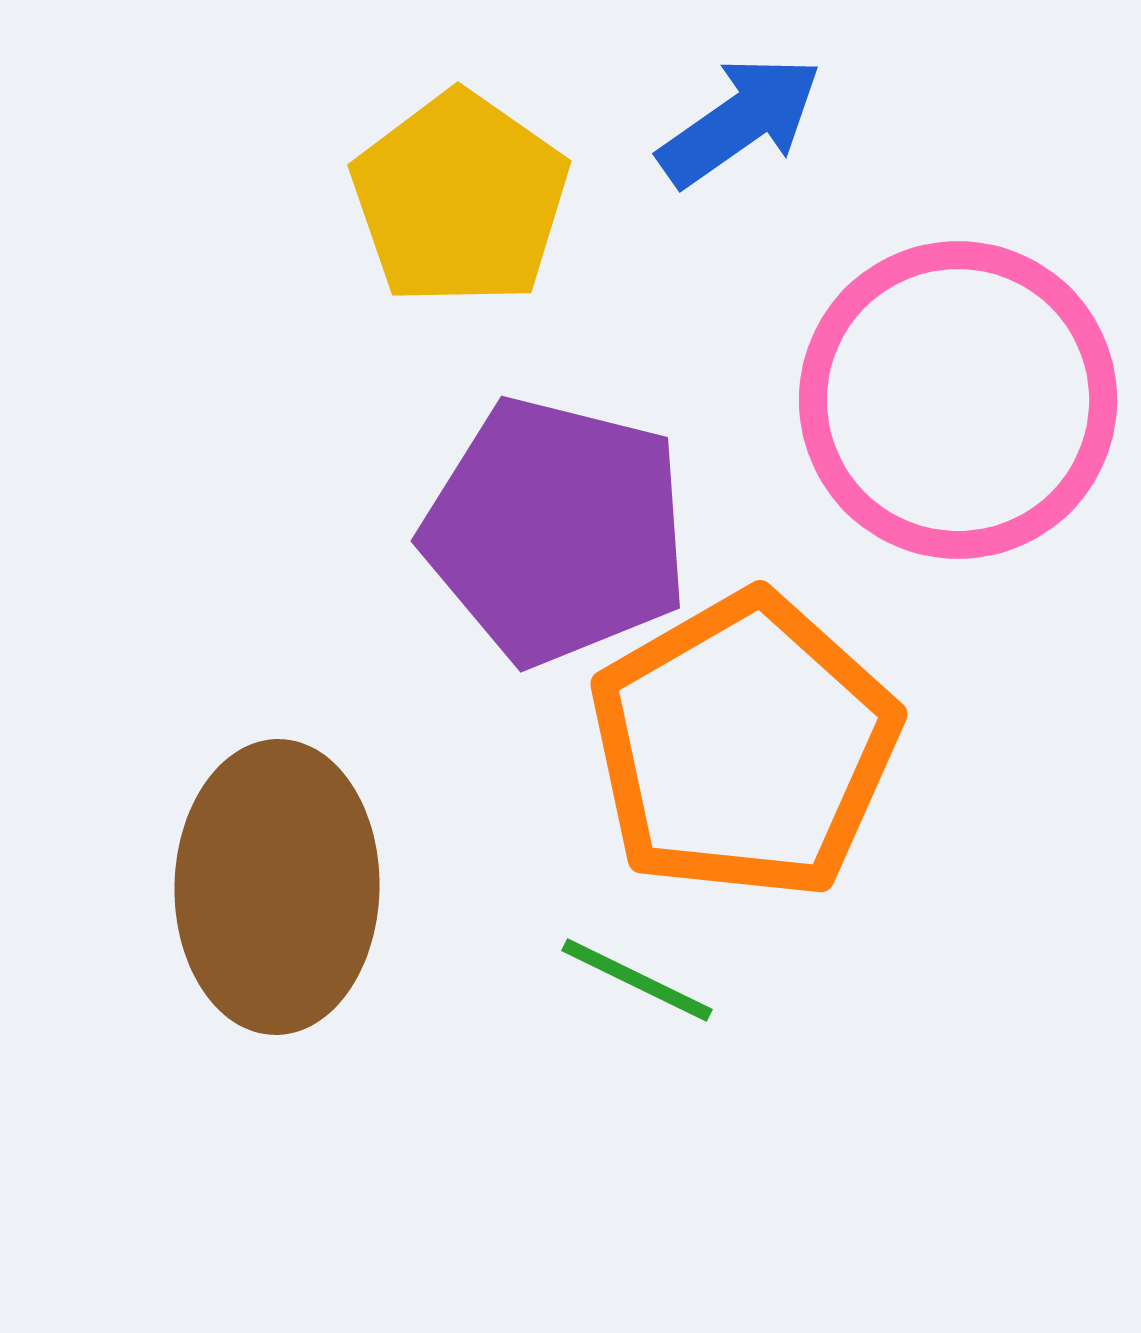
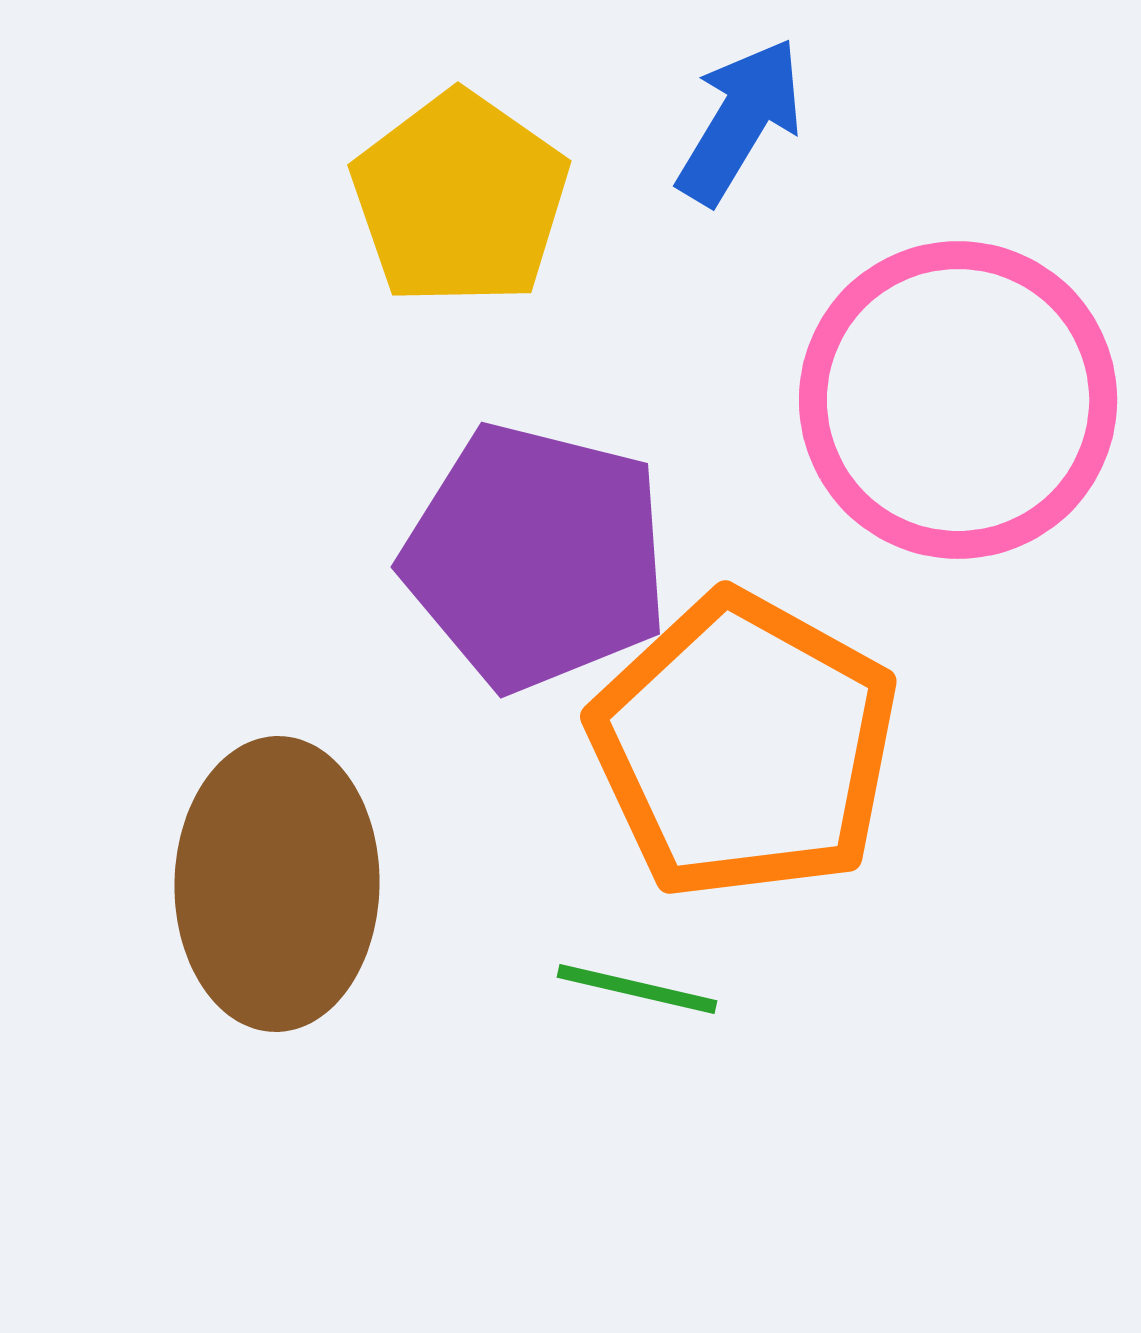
blue arrow: rotated 24 degrees counterclockwise
purple pentagon: moved 20 px left, 26 px down
orange pentagon: rotated 13 degrees counterclockwise
brown ellipse: moved 3 px up
green line: moved 9 px down; rotated 13 degrees counterclockwise
